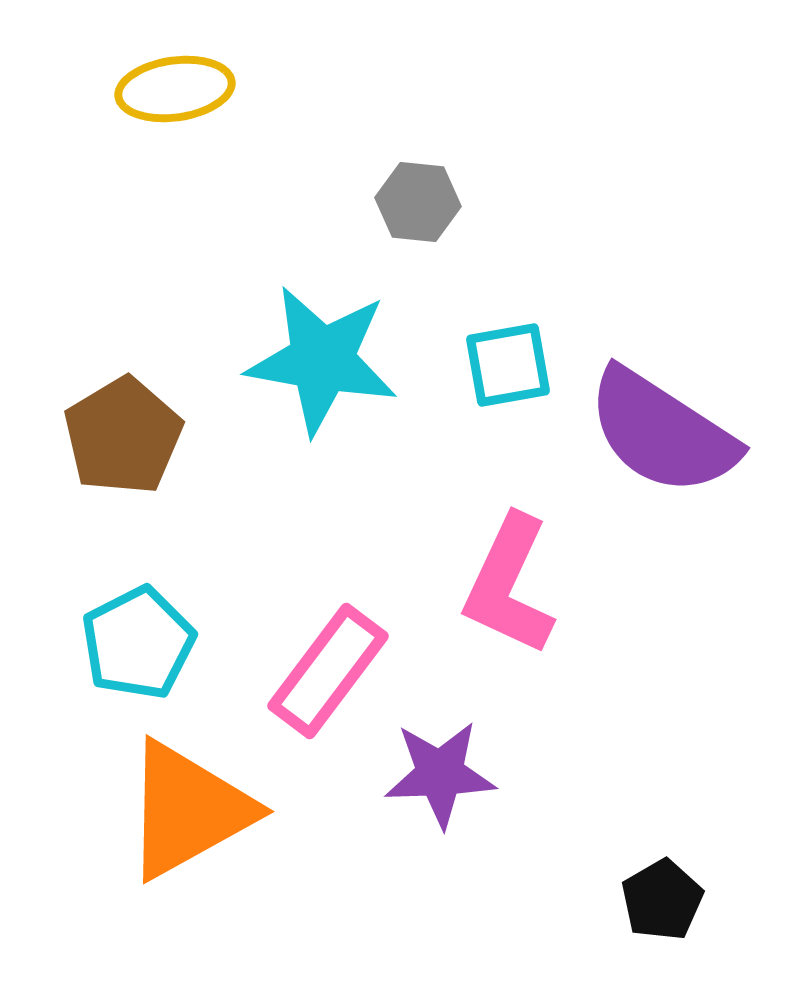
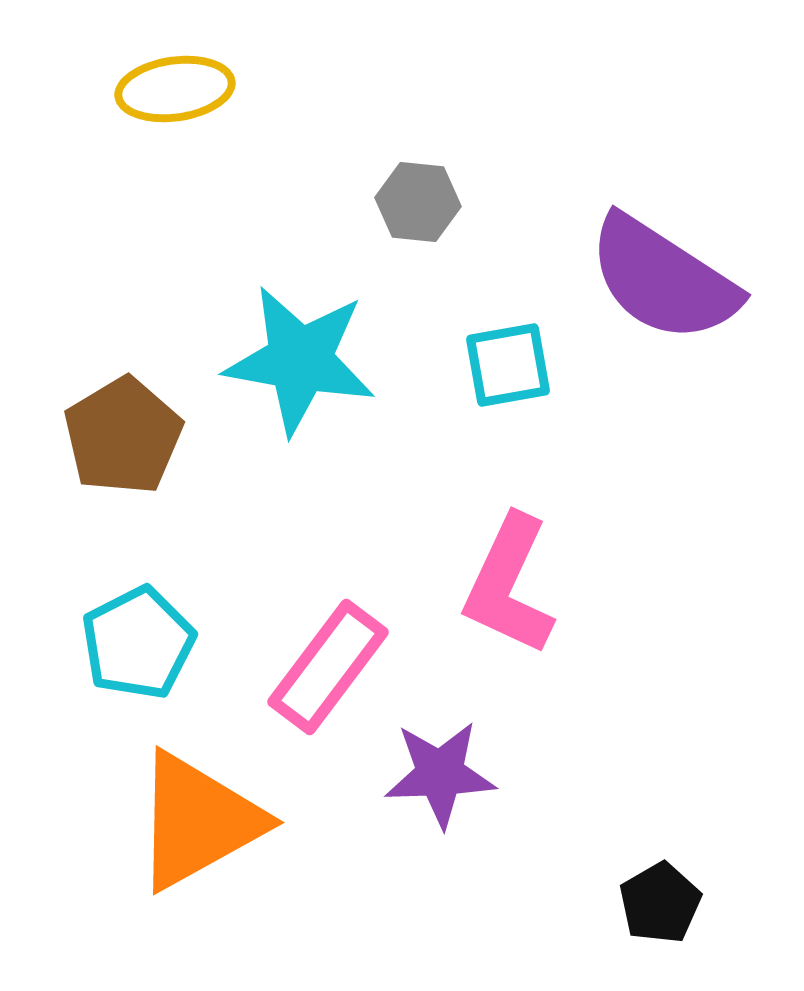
cyan star: moved 22 px left
purple semicircle: moved 1 px right, 153 px up
pink rectangle: moved 4 px up
orange triangle: moved 10 px right, 11 px down
black pentagon: moved 2 px left, 3 px down
